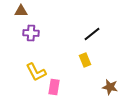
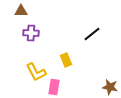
yellow rectangle: moved 19 px left
